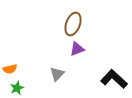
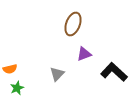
purple triangle: moved 7 px right, 5 px down
black L-shape: moved 7 px up
